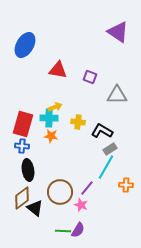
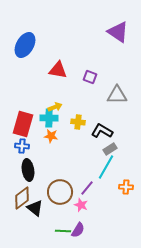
orange cross: moved 2 px down
